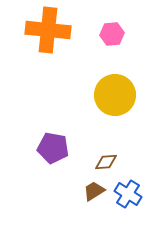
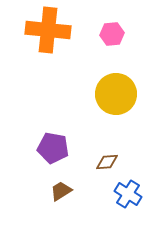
yellow circle: moved 1 px right, 1 px up
brown diamond: moved 1 px right
brown trapezoid: moved 33 px left
